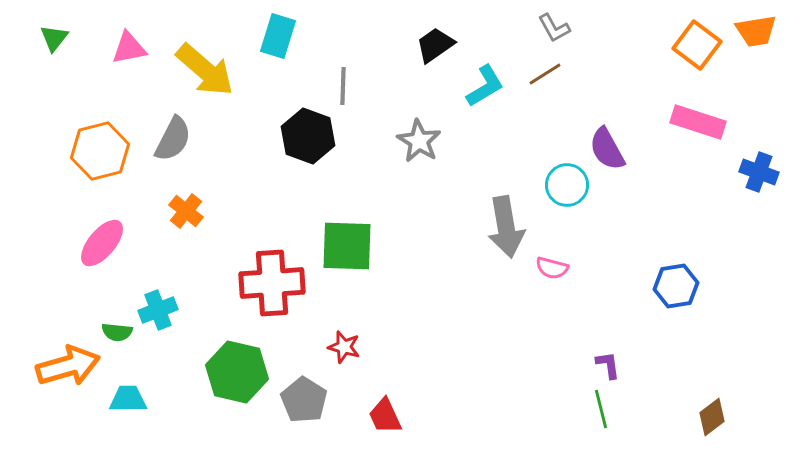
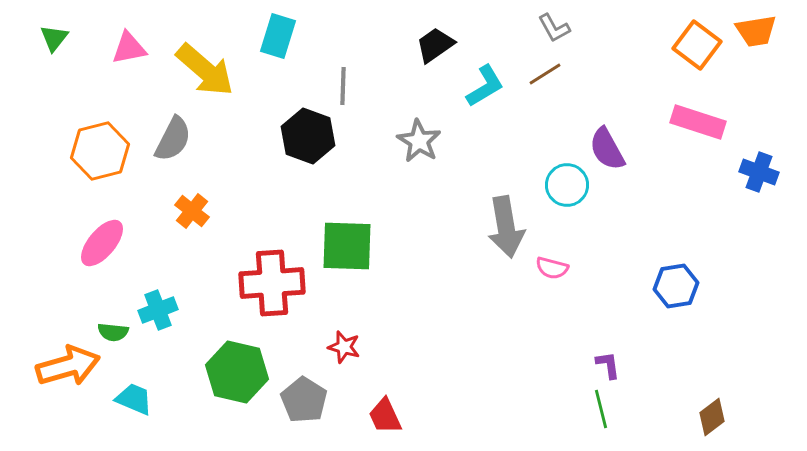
orange cross: moved 6 px right
green semicircle: moved 4 px left
cyan trapezoid: moved 6 px right; rotated 24 degrees clockwise
